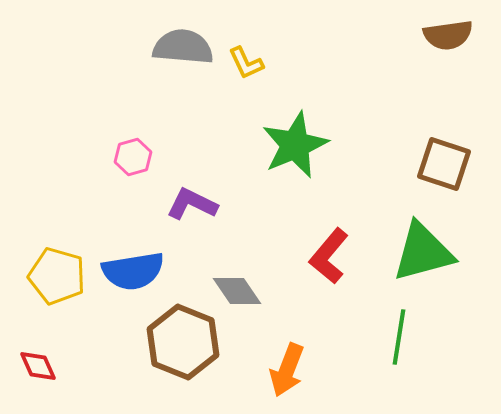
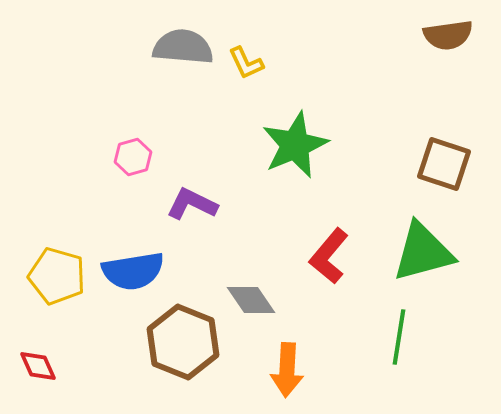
gray diamond: moved 14 px right, 9 px down
orange arrow: rotated 18 degrees counterclockwise
